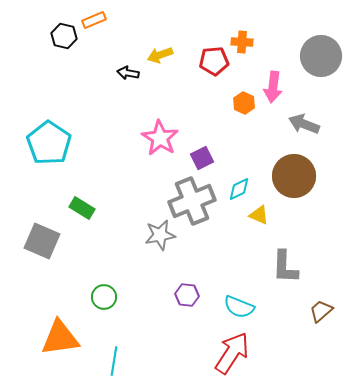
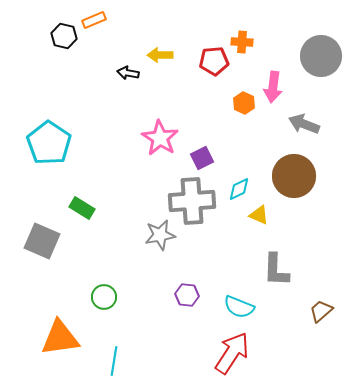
yellow arrow: rotated 20 degrees clockwise
gray cross: rotated 18 degrees clockwise
gray L-shape: moved 9 px left, 3 px down
